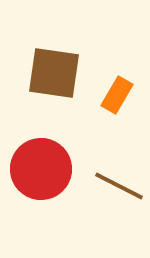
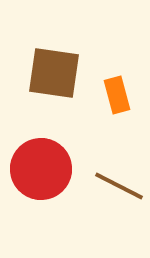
orange rectangle: rotated 45 degrees counterclockwise
